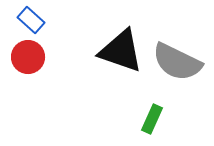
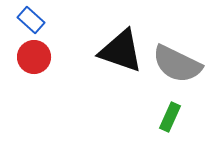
red circle: moved 6 px right
gray semicircle: moved 2 px down
green rectangle: moved 18 px right, 2 px up
